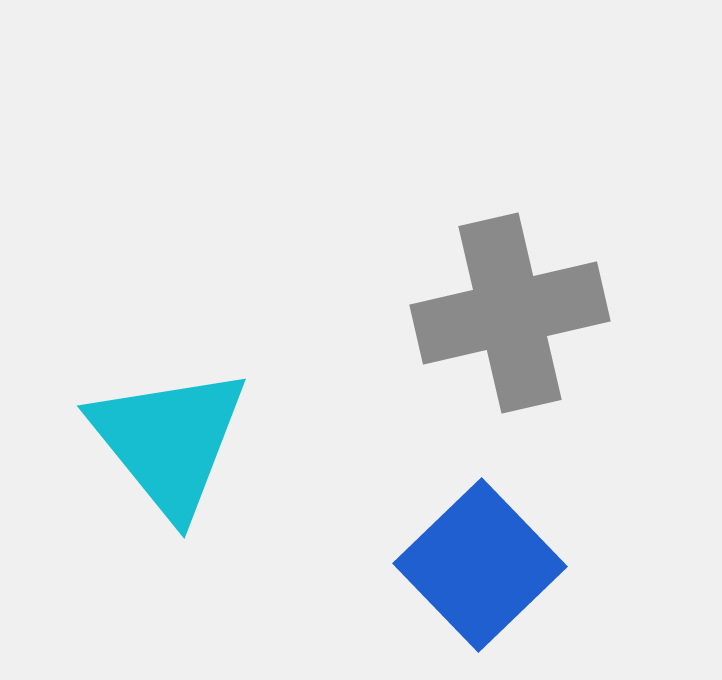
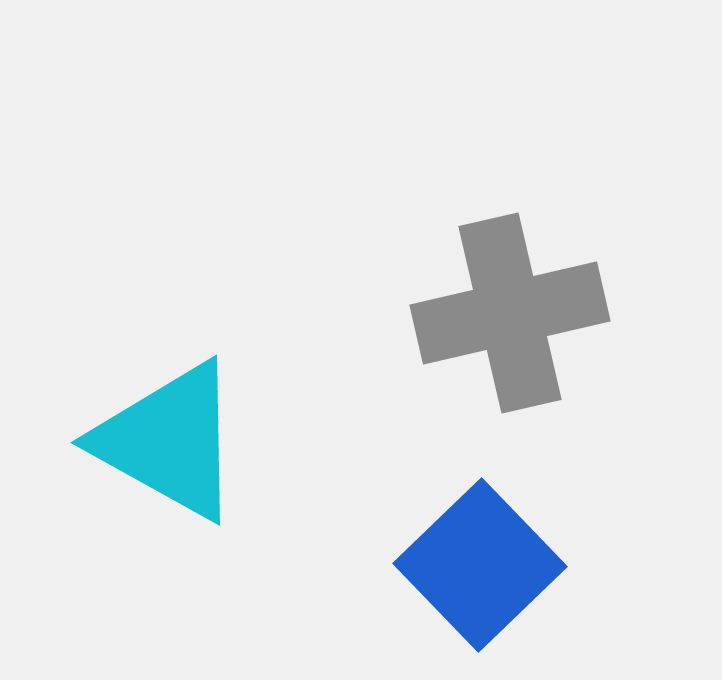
cyan triangle: rotated 22 degrees counterclockwise
